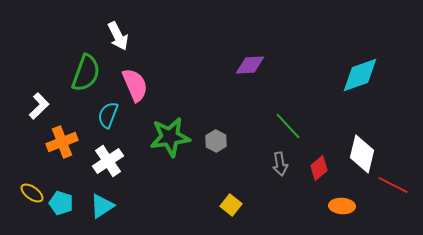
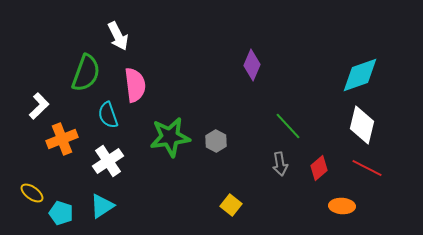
purple diamond: moved 2 px right; rotated 64 degrees counterclockwise
pink semicircle: rotated 16 degrees clockwise
cyan semicircle: rotated 40 degrees counterclockwise
orange cross: moved 3 px up
white diamond: moved 29 px up
red line: moved 26 px left, 17 px up
cyan pentagon: moved 10 px down
